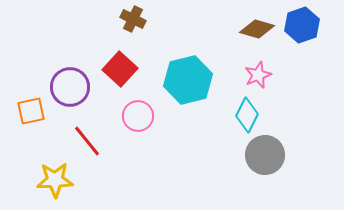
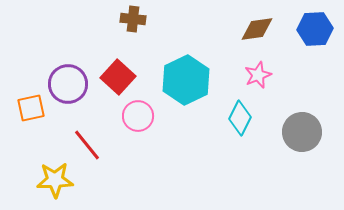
brown cross: rotated 20 degrees counterclockwise
blue hexagon: moved 13 px right, 4 px down; rotated 16 degrees clockwise
brown diamond: rotated 24 degrees counterclockwise
red square: moved 2 px left, 8 px down
cyan hexagon: moved 2 px left; rotated 12 degrees counterclockwise
purple circle: moved 2 px left, 3 px up
orange square: moved 3 px up
cyan diamond: moved 7 px left, 3 px down
red line: moved 4 px down
gray circle: moved 37 px right, 23 px up
